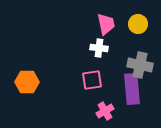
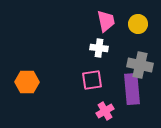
pink trapezoid: moved 3 px up
